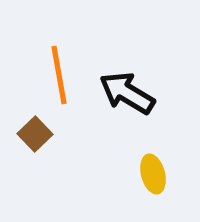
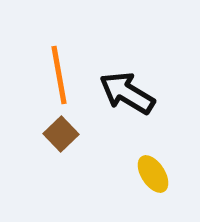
brown square: moved 26 px right
yellow ellipse: rotated 18 degrees counterclockwise
